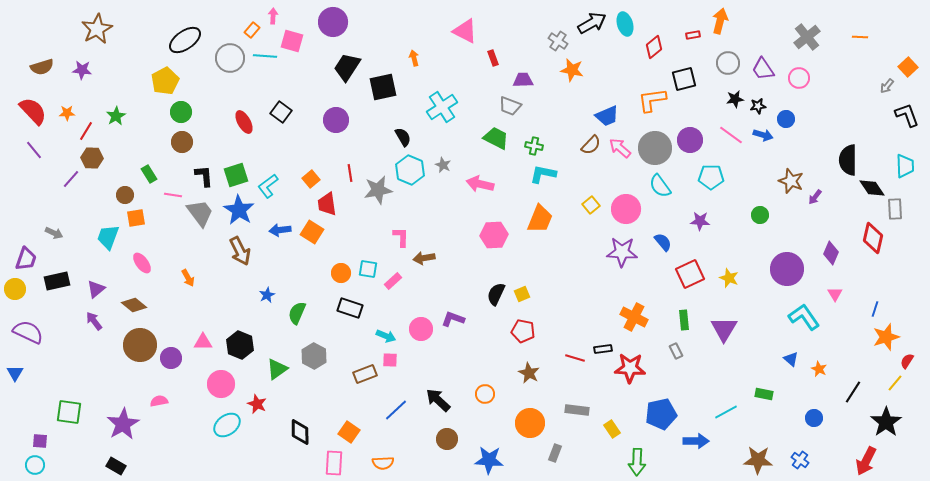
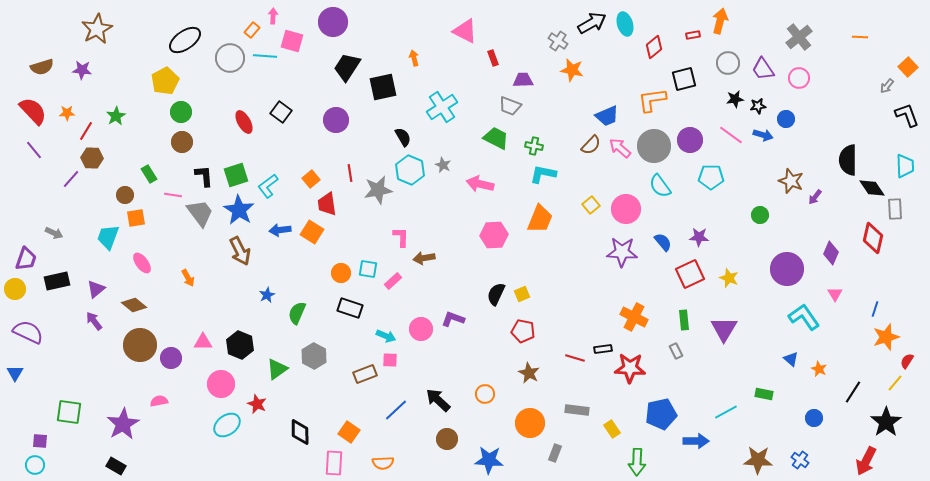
gray cross at (807, 37): moved 8 px left
gray circle at (655, 148): moved 1 px left, 2 px up
purple star at (700, 221): moved 1 px left, 16 px down
